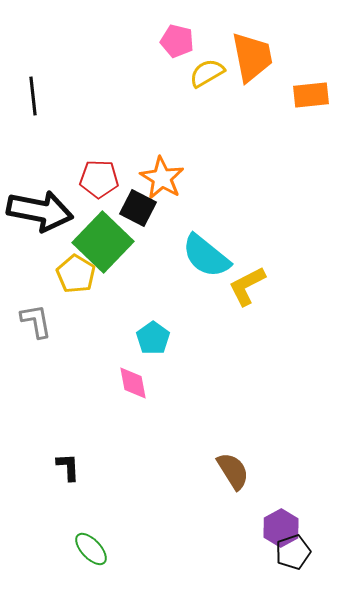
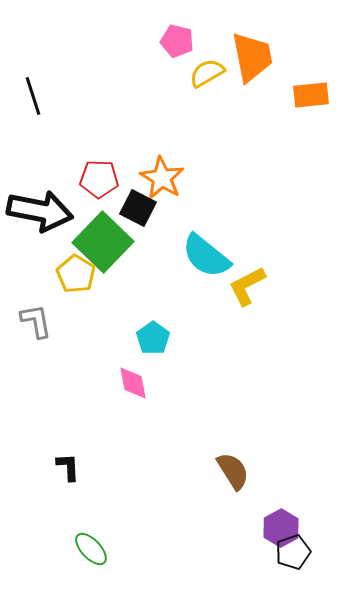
black line: rotated 12 degrees counterclockwise
